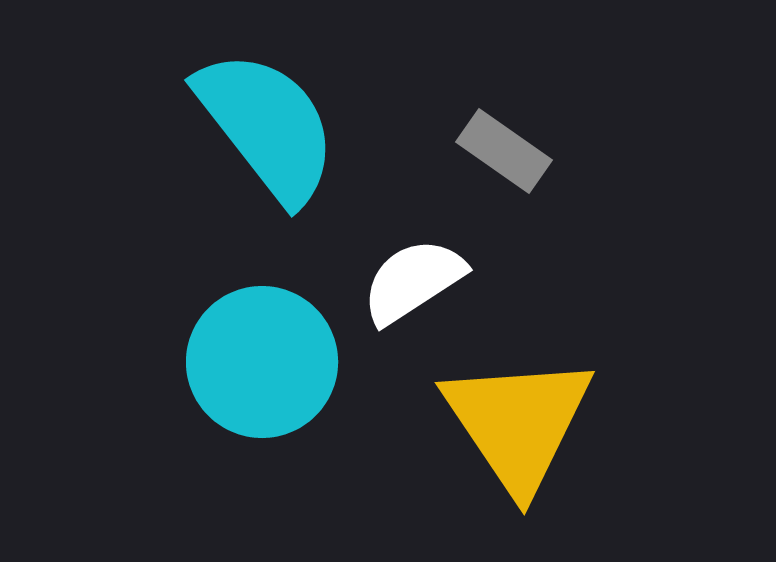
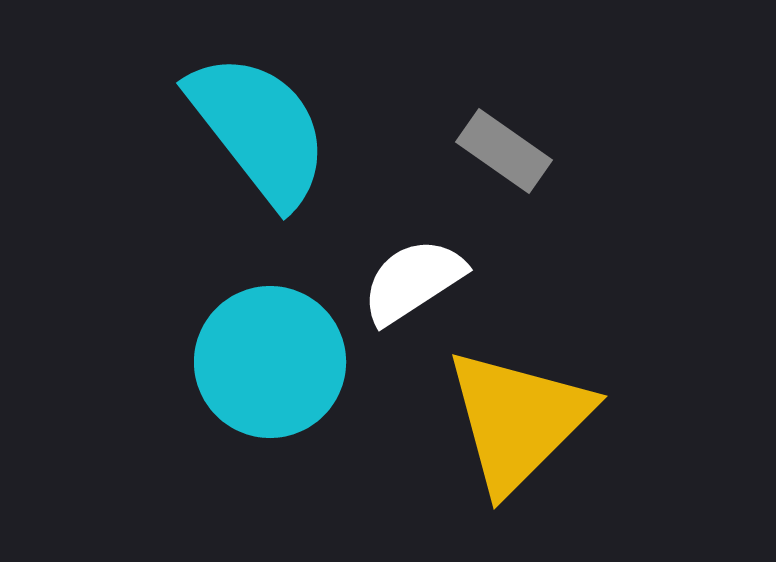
cyan semicircle: moved 8 px left, 3 px down
cyan circle: moved 8 px right
yellow triangle: moved 3 px up; rotated 19 degrees clockwise
